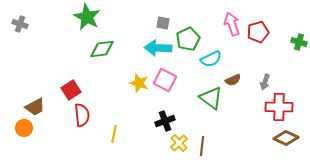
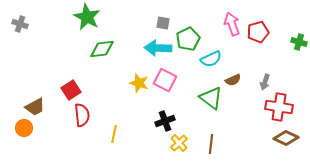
red cross: rotated 8 degrees clockwise
brown line: moved 9 px right, 2 px up
